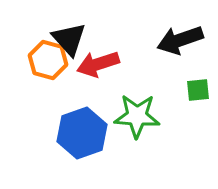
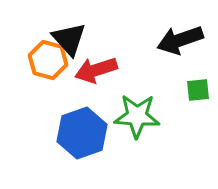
red arrow: moved 2 px left, 6 px down
